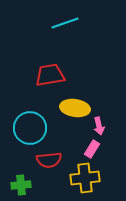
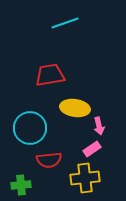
pink rectangle: rotated 24 degrees clockwise
